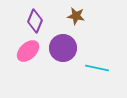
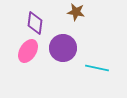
brown star: moved 4 px up
purple diamond: moved 2 px down; rotated 15 degrees counterclockwise
pink ellipse: rotated 15 degrees counterclockwise
